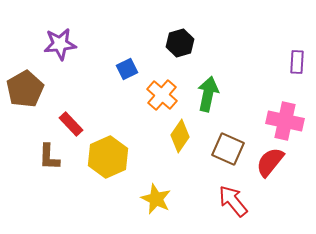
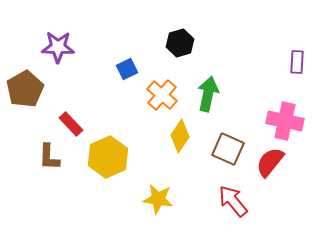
purple star: moved 2 px left, 3 px down; rotated 8 degrees clockwise
yellow star: moved 2 px right; rotated 16 degrees counterclockwise
